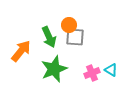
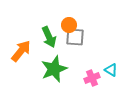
pink cross: moved 5 px down
